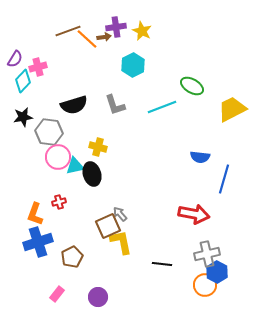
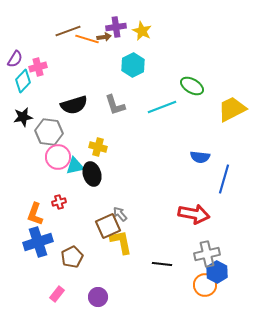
orange line: rotated 25 degrees counterclockwise
